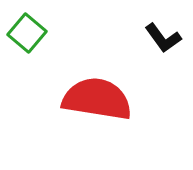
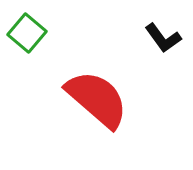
red semicircle: rotated 32 degrees clockwise
